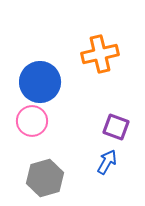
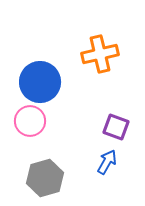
pink circle: moved 2 px left
